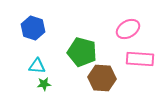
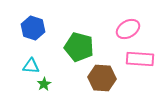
green pentagon: moved 3 px left, 5 px up
cyan triangle: moved 6 px left
green star: rotated 24 degrees counterclockwise
